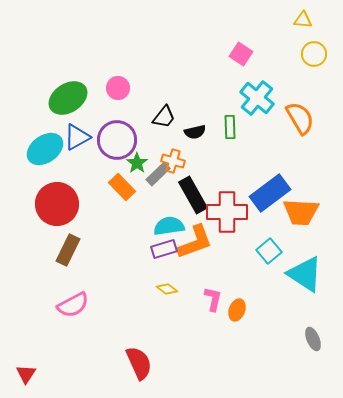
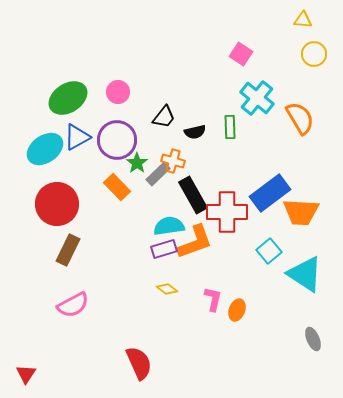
pink circle: moved 4 px down
orange rectangle: moved 5 px left
